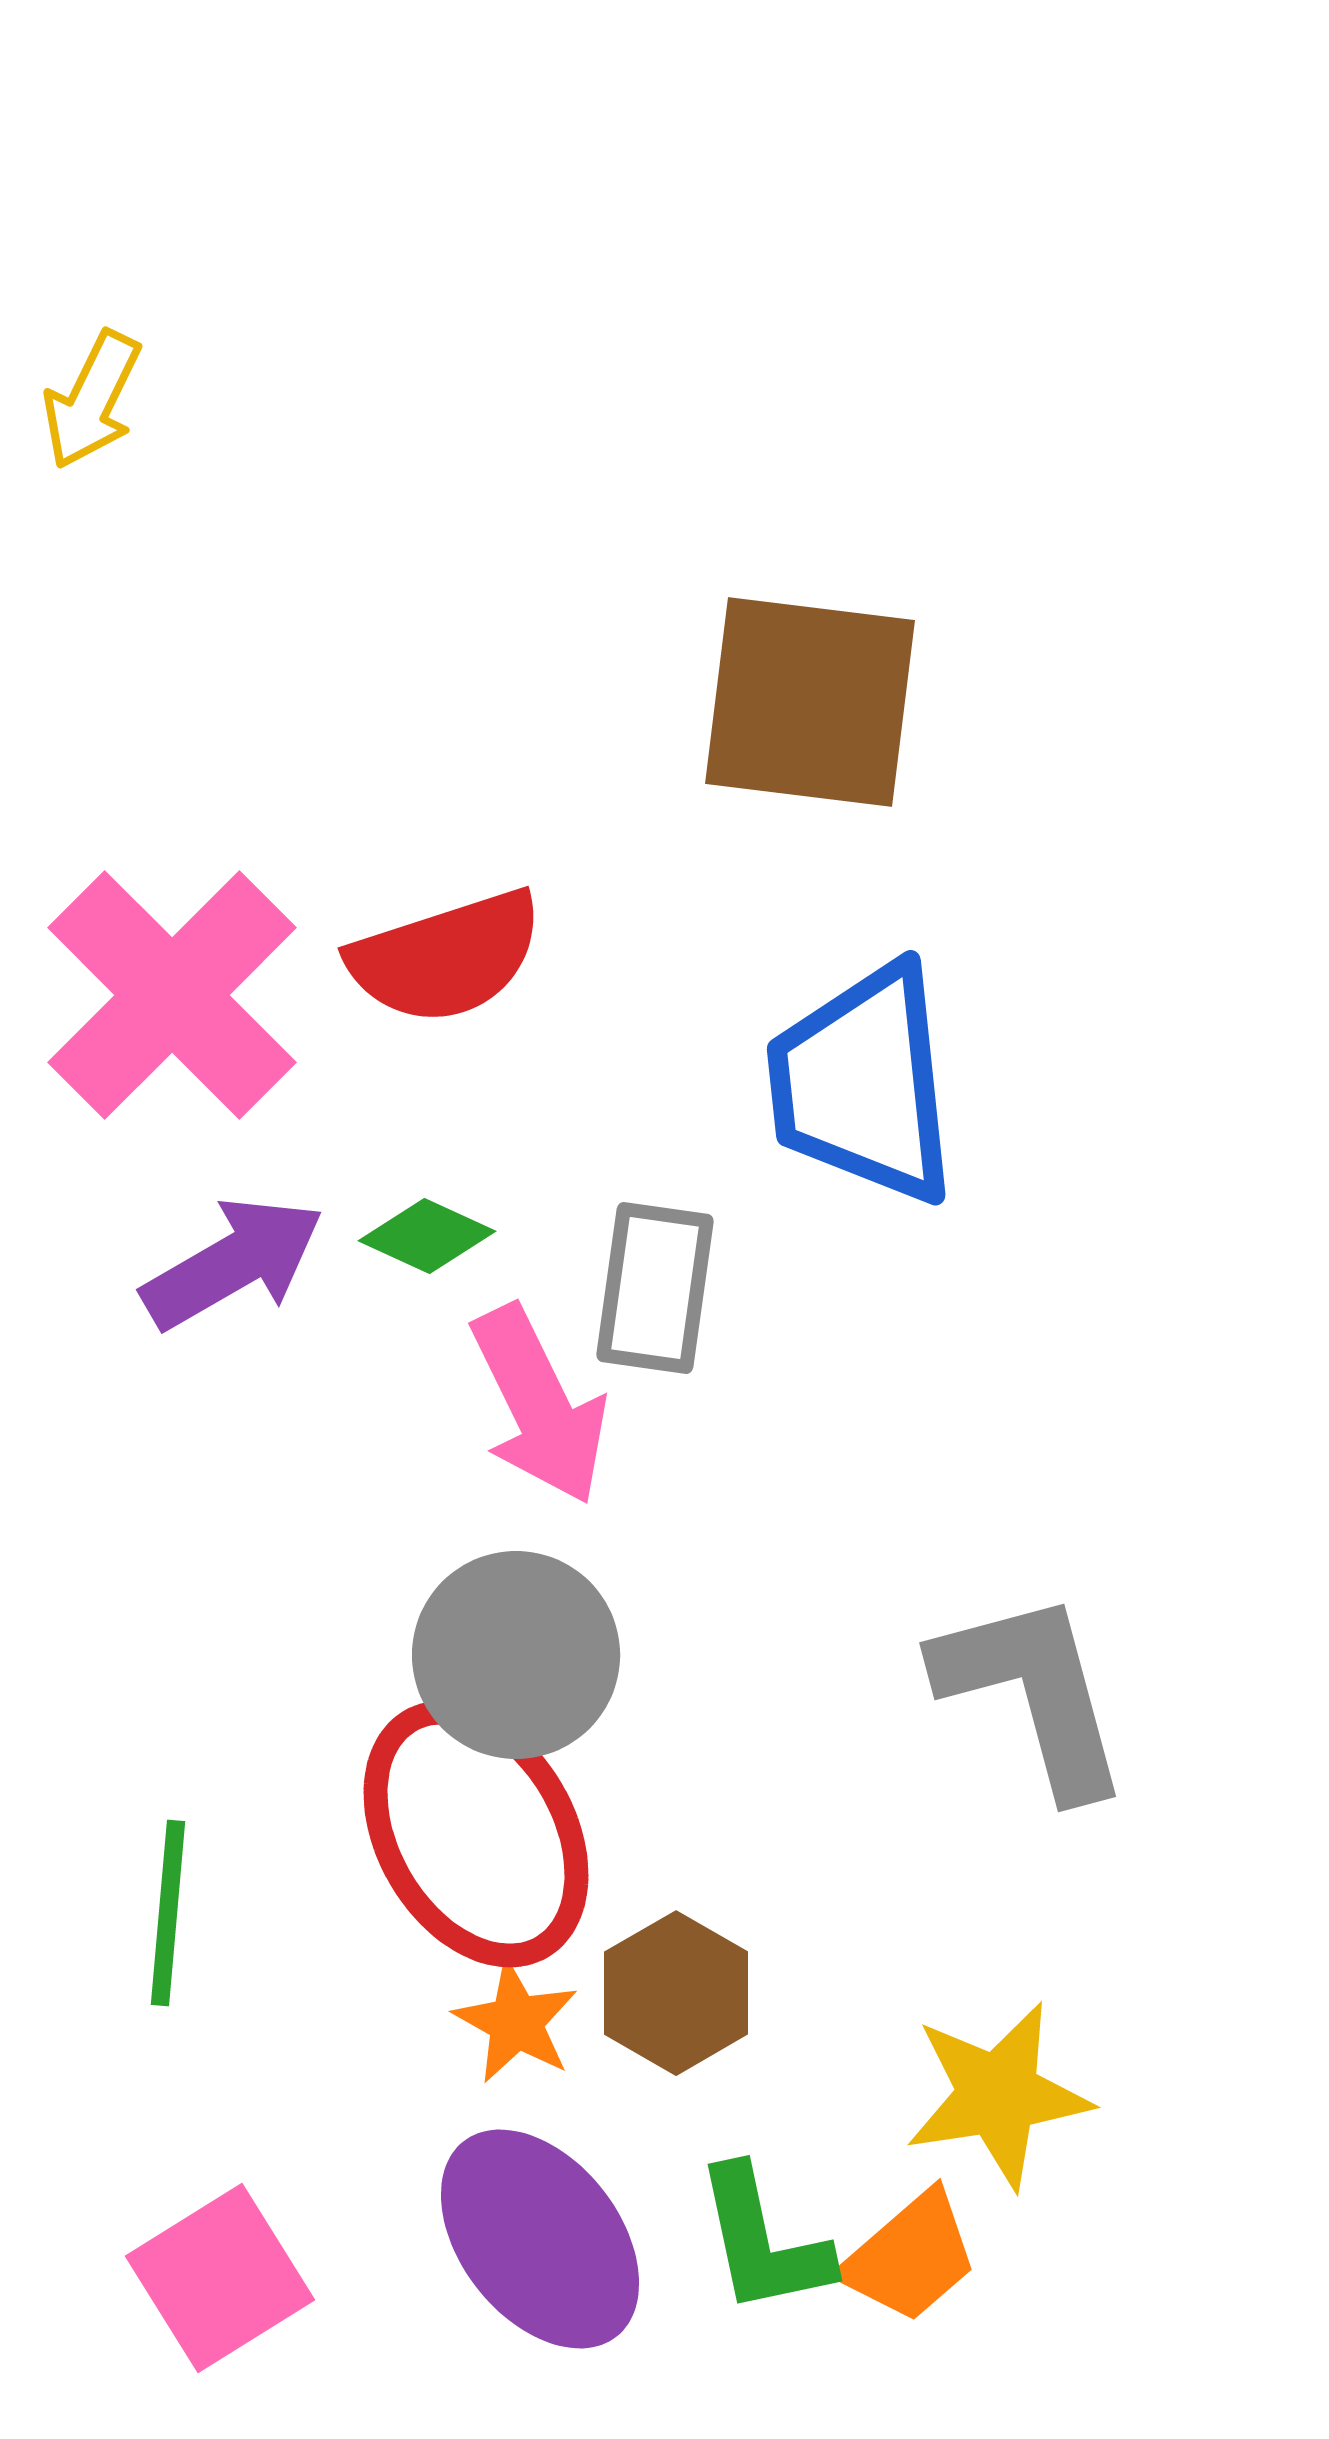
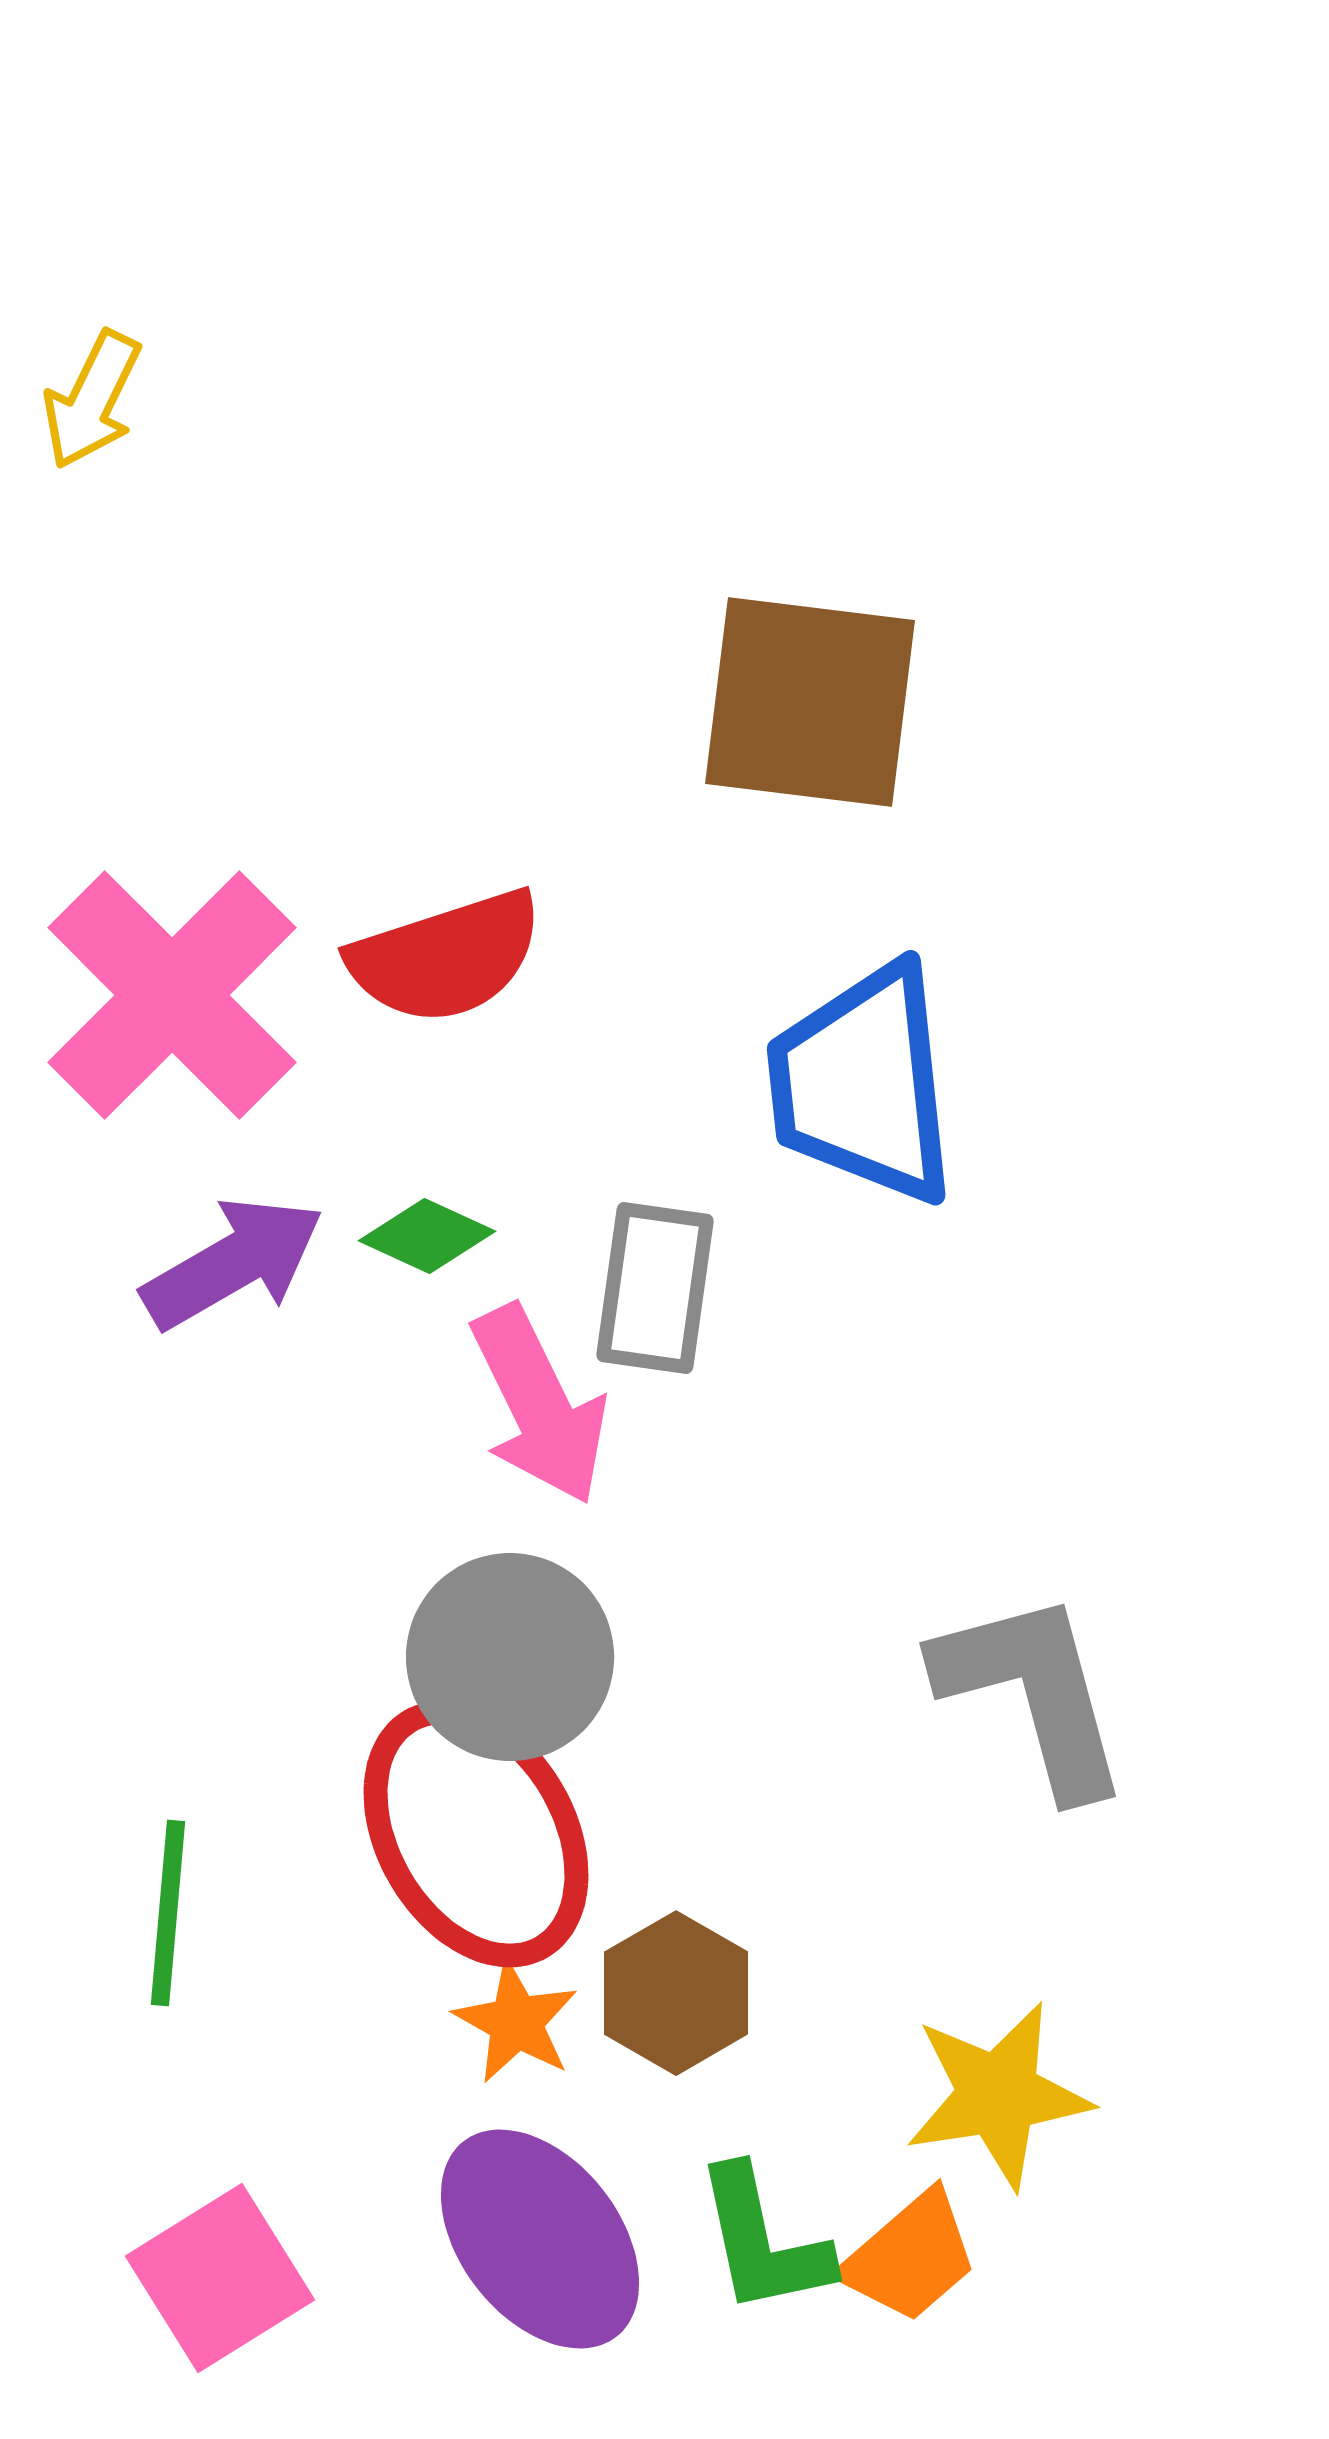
gray circle: moved 6 px left, 2 px down
